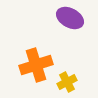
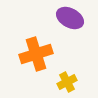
orange cross: moved 11 px up
